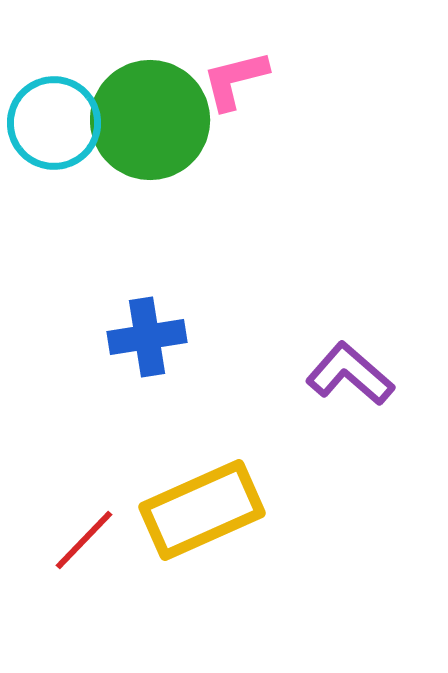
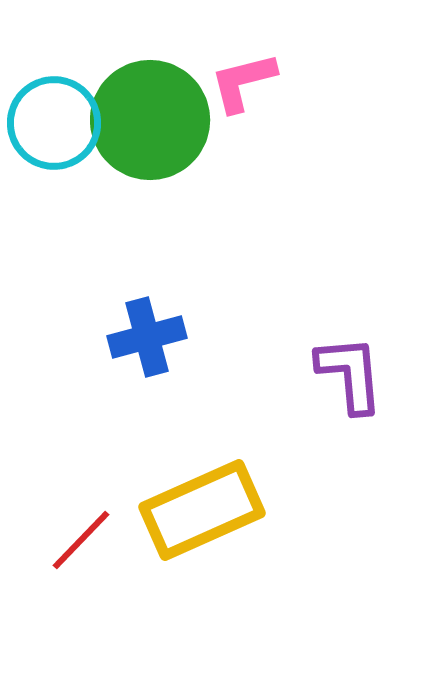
pink L-shape: moved 8 px right, 2 px down
blue cross: rotated 6 degrees counterclockwise
purple L-shape: rotated 44 degrees clockwise
red line: moved 3 px left
